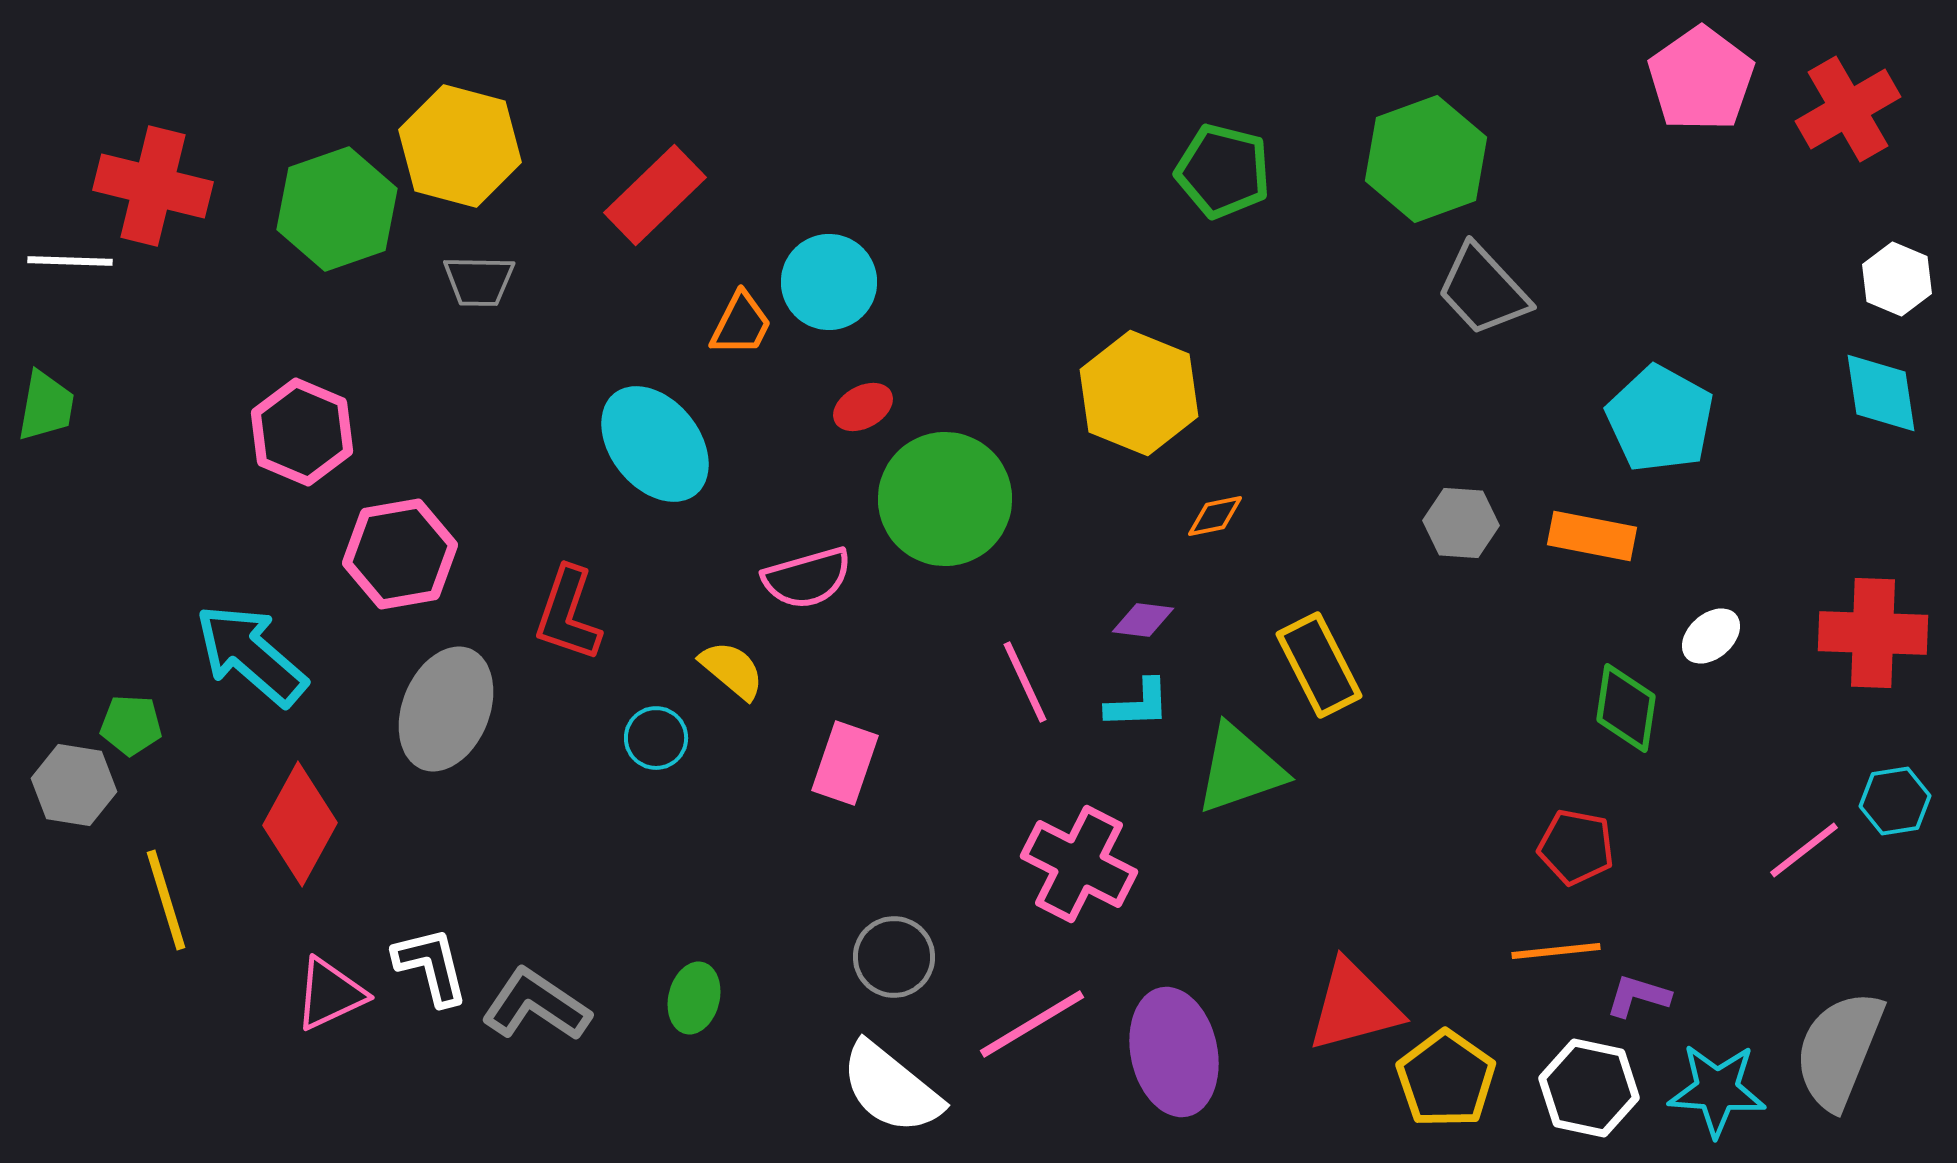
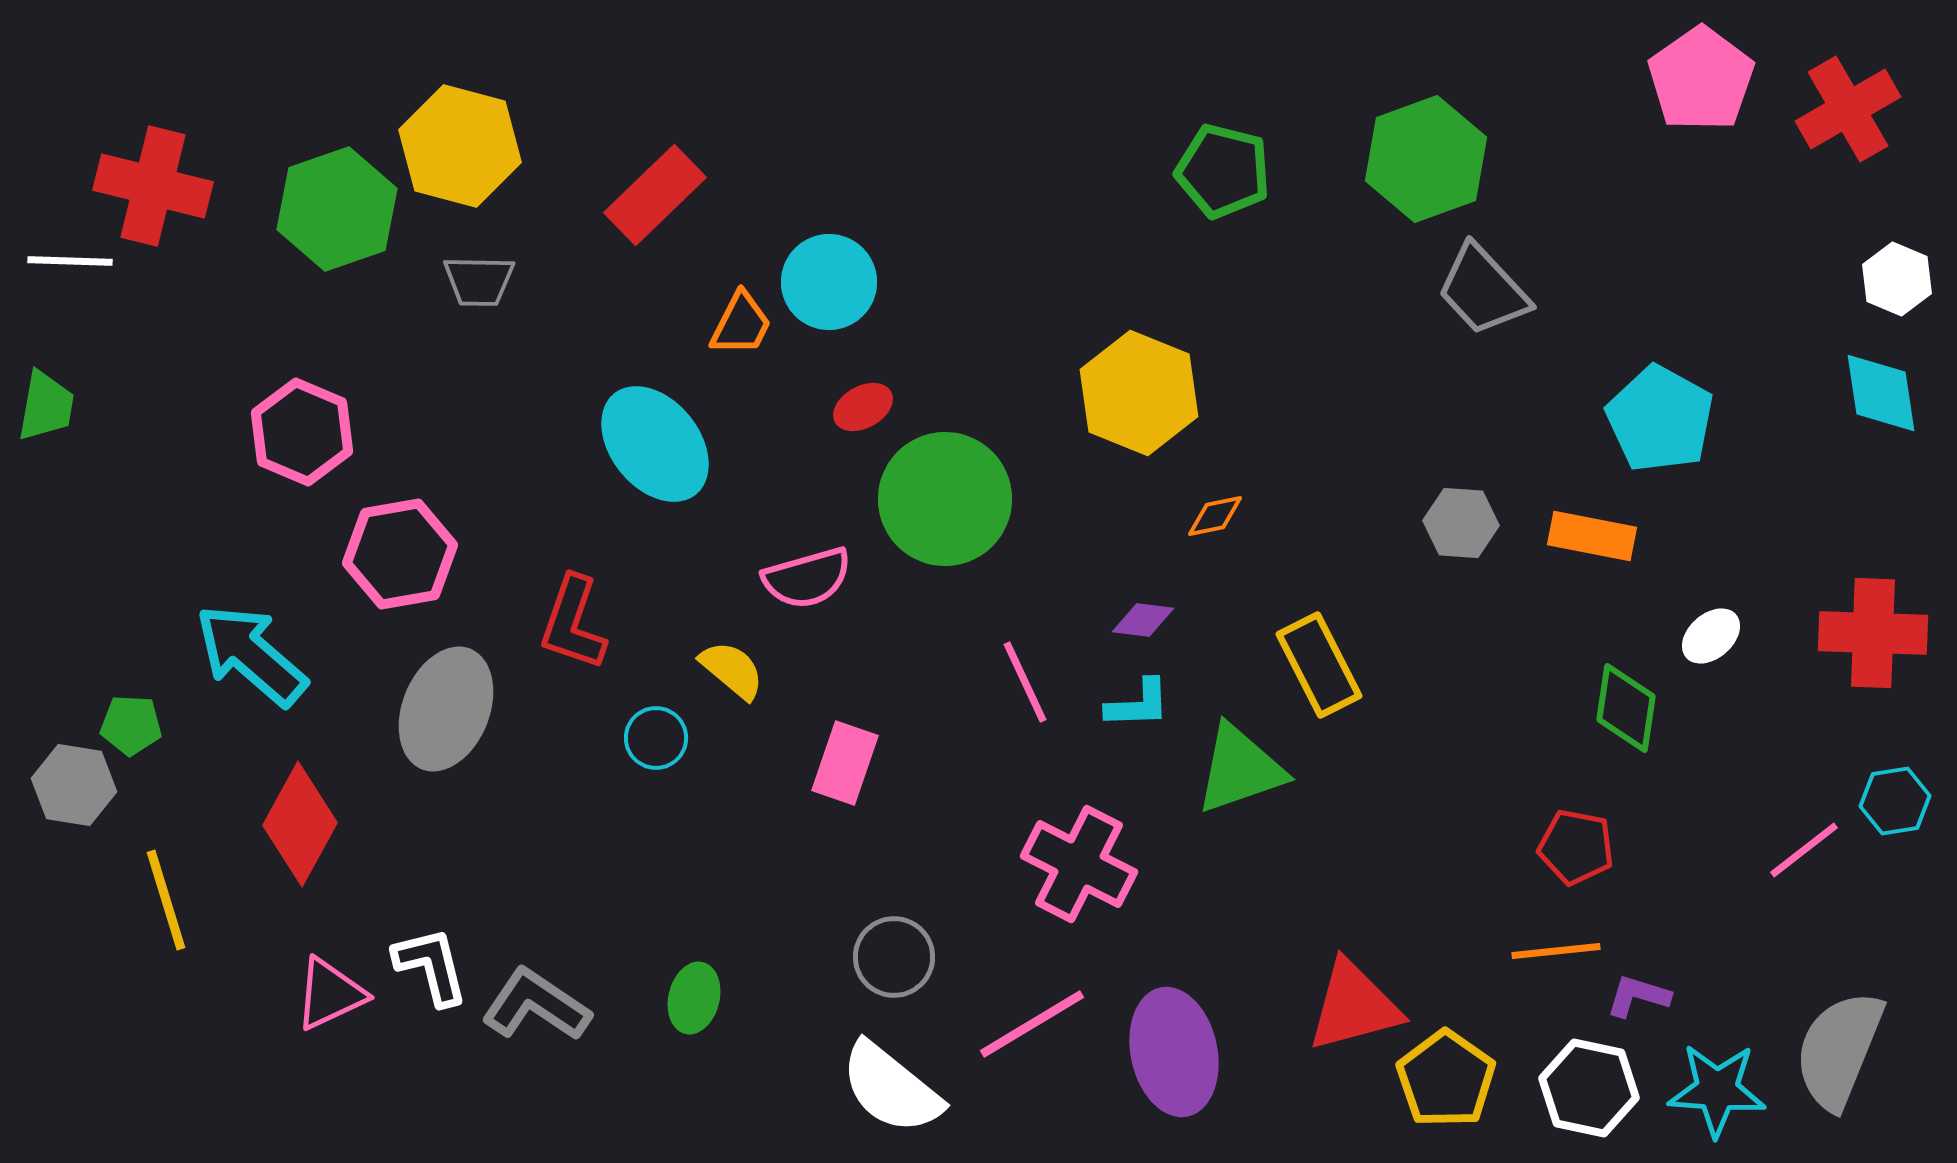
red L-shape at (568, 614): moved 5 px right, 9 px down
